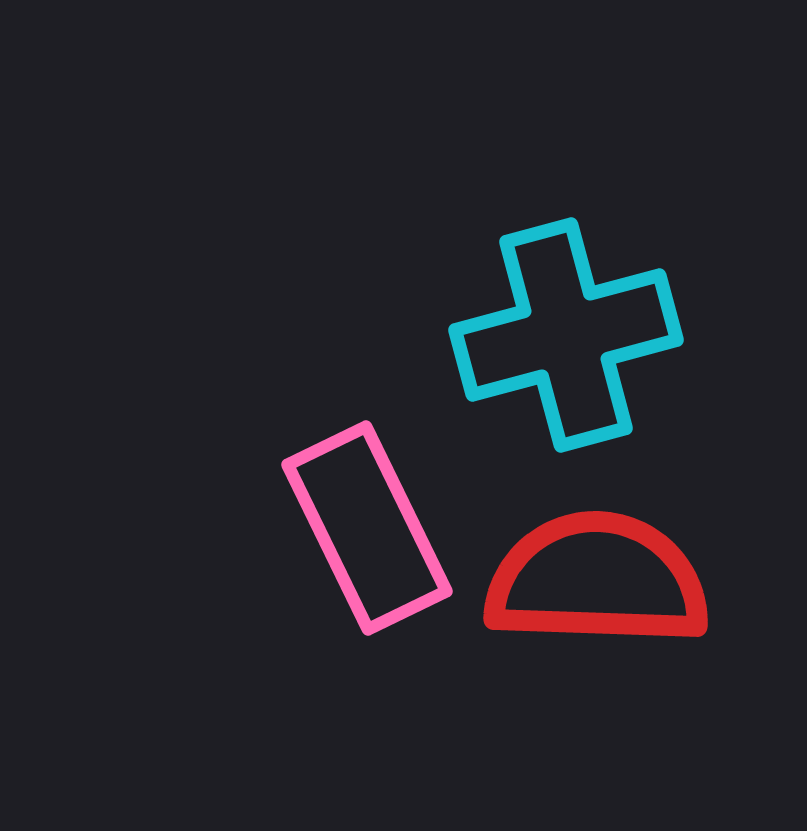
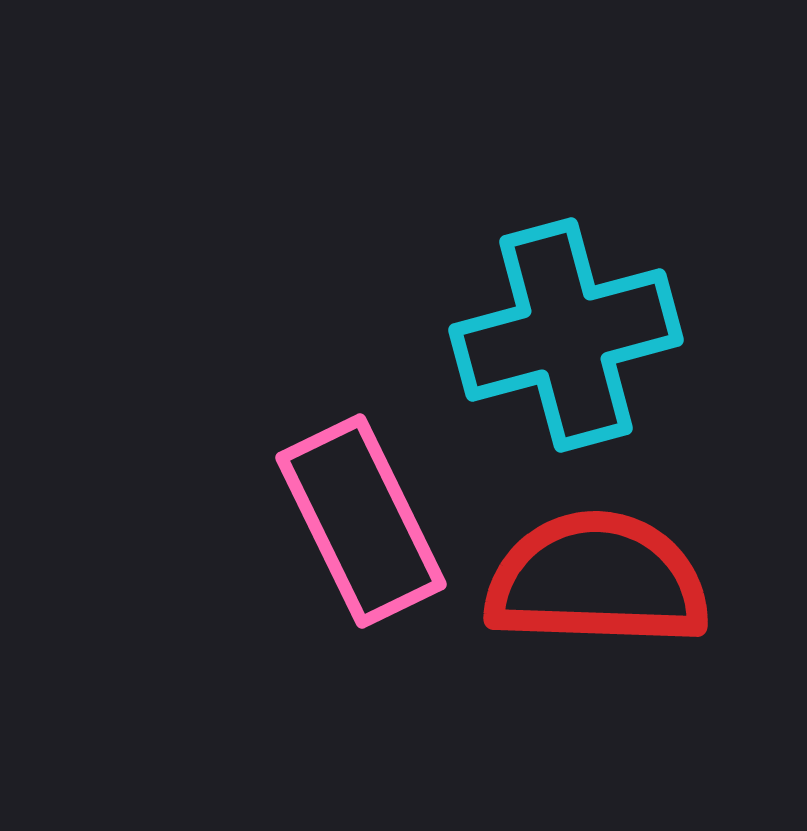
pink rectangle: moved 6 px left, 7 px up
